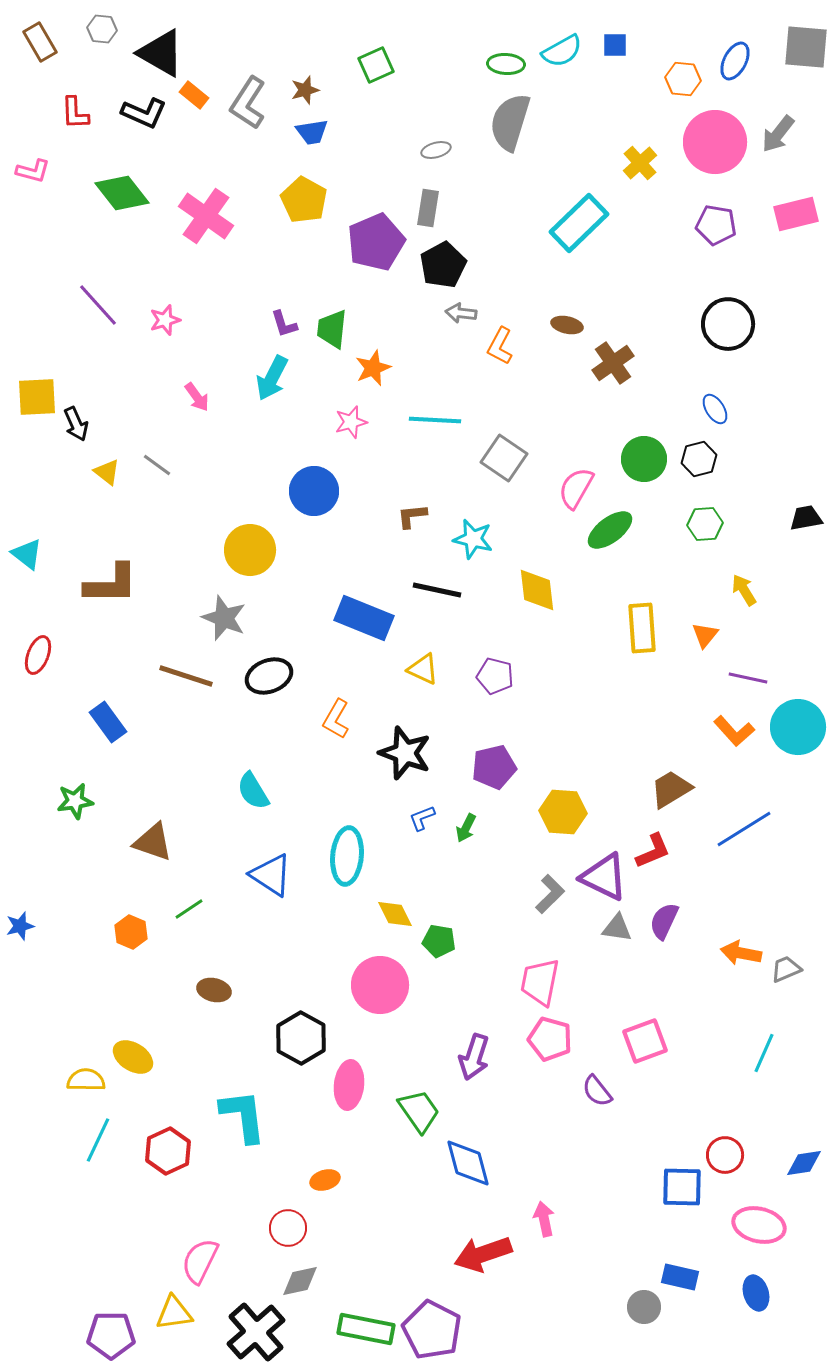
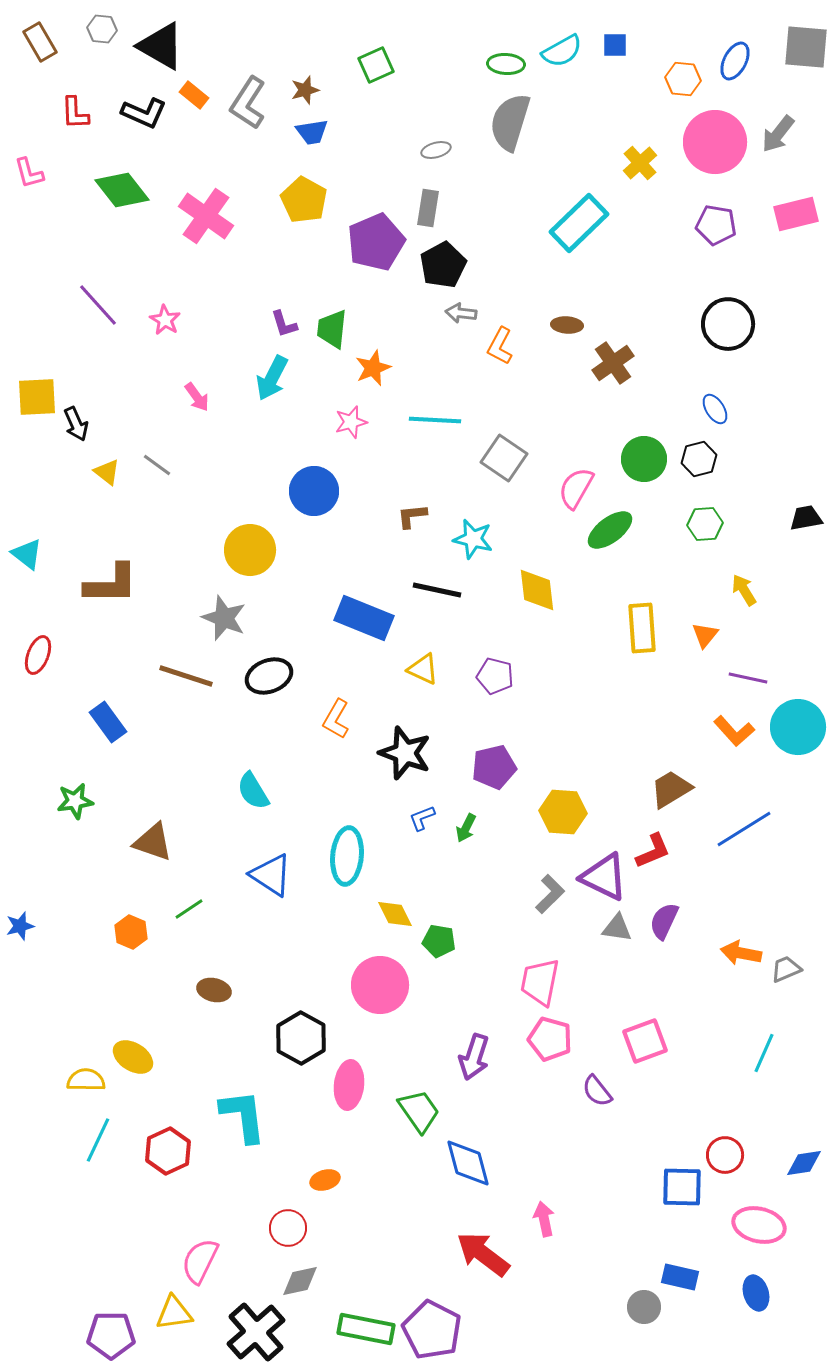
black triangle at (161, 53): moved 7 px up
pink L-shape at (33, 171): moved 4 px left, 2 px down; rotated 60 degrees clockwise
green diamond at (122, 193): moved 3 px up
pink star at (165, 320): rotated 24 degrees counterclockwise
brown ellipse at (567, 325): rotated 8 degrees counterclockwise
red arrow at (483, 1254): rotated 56 degrees clockwise
